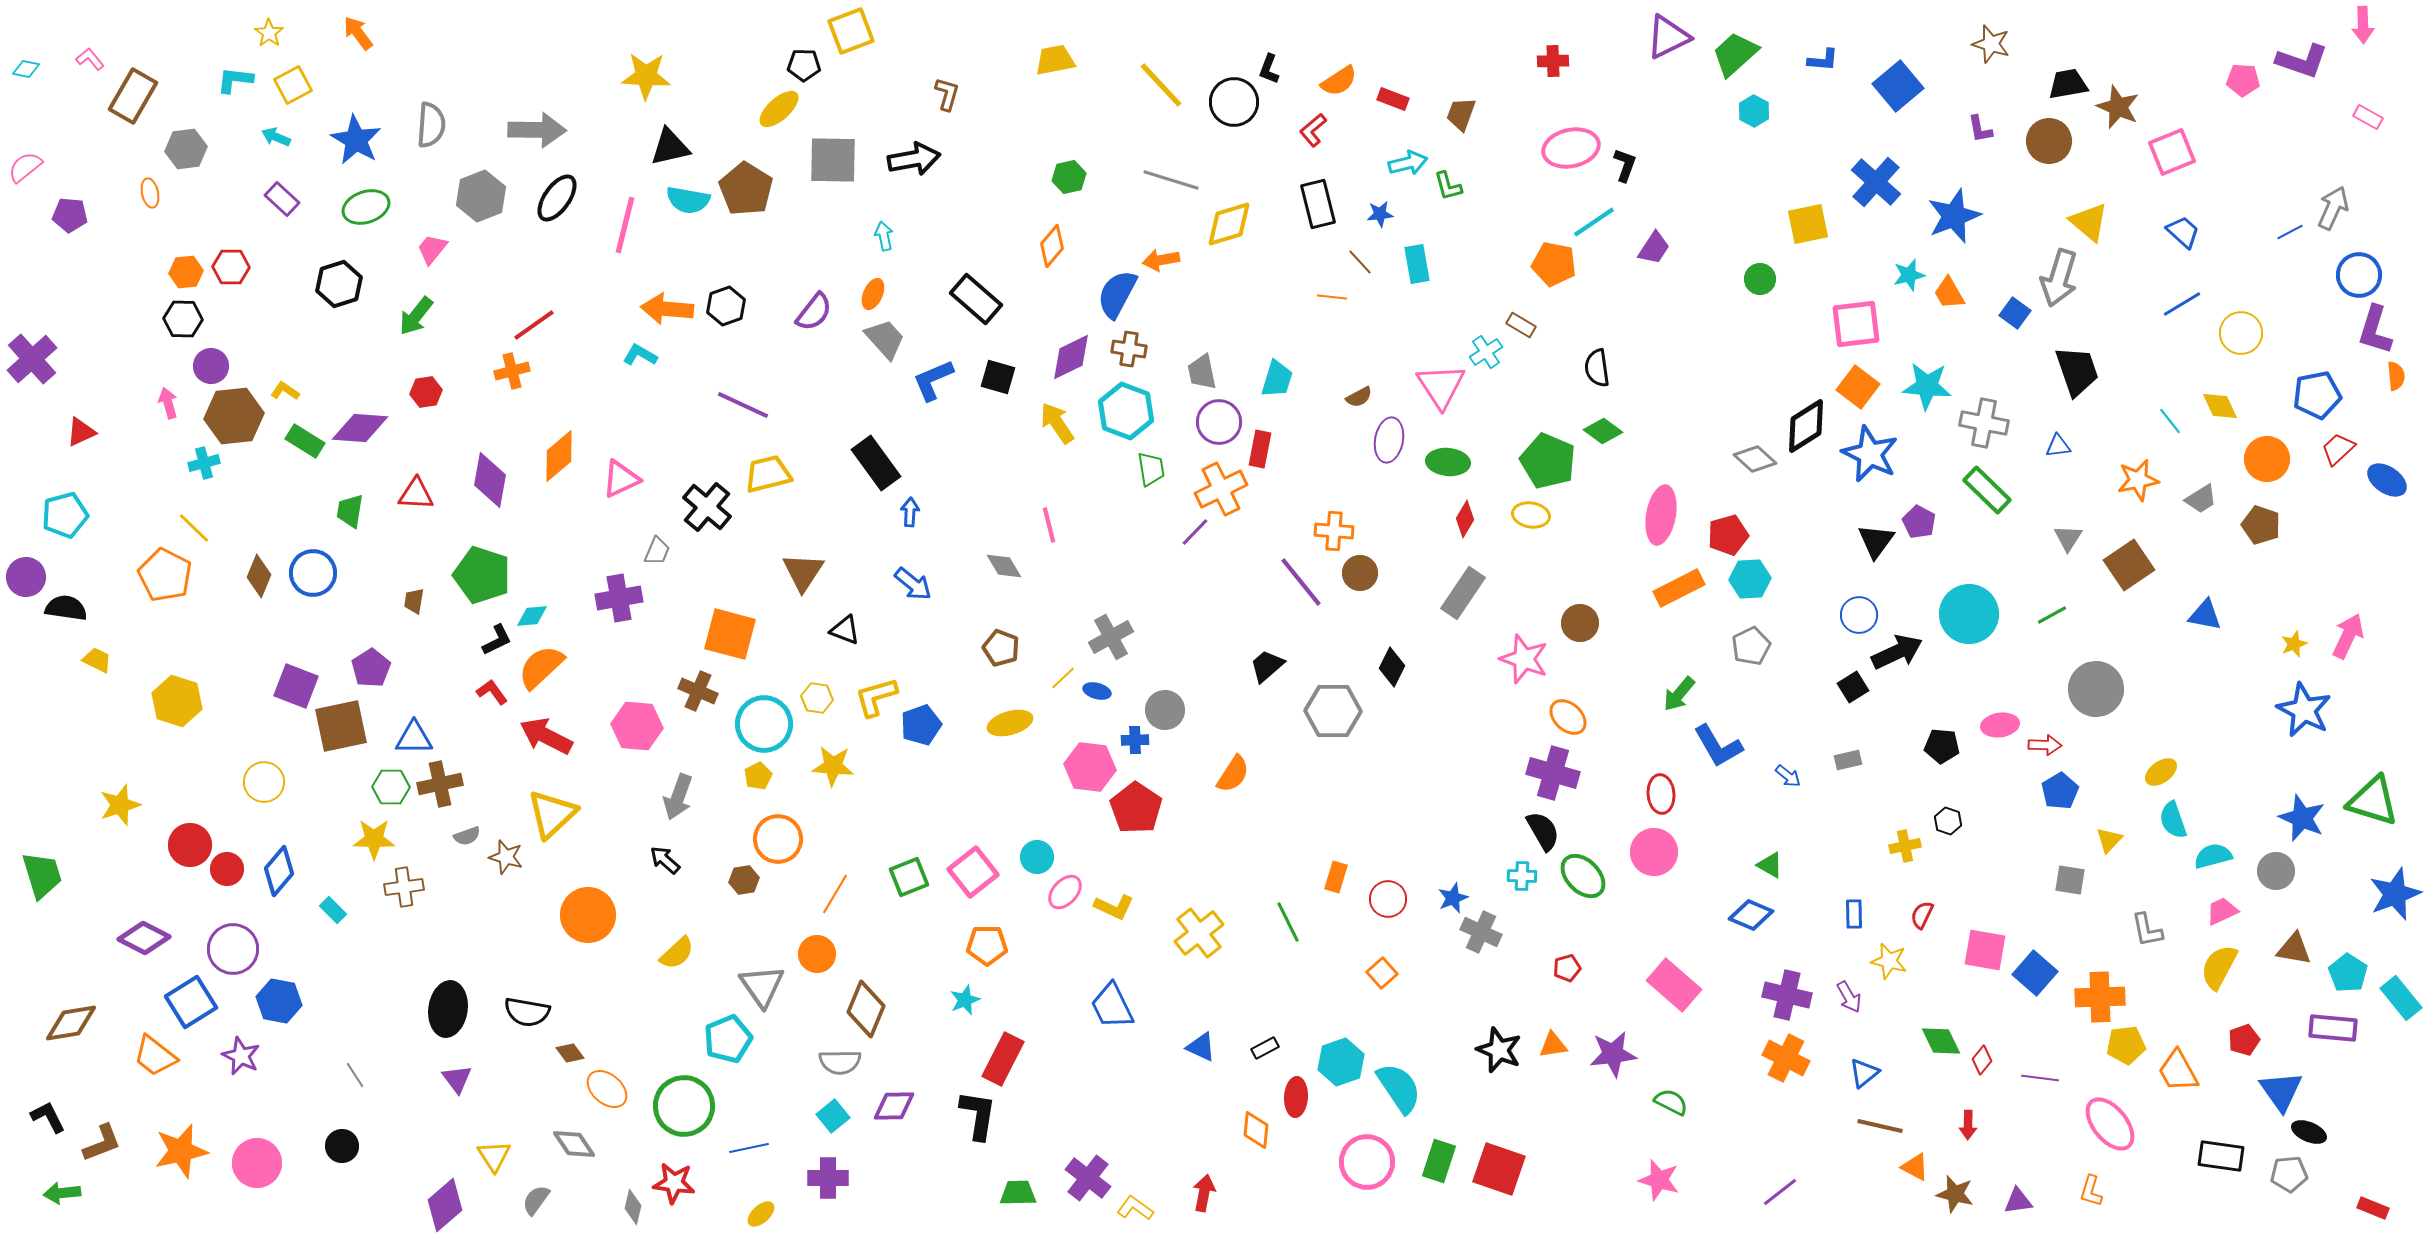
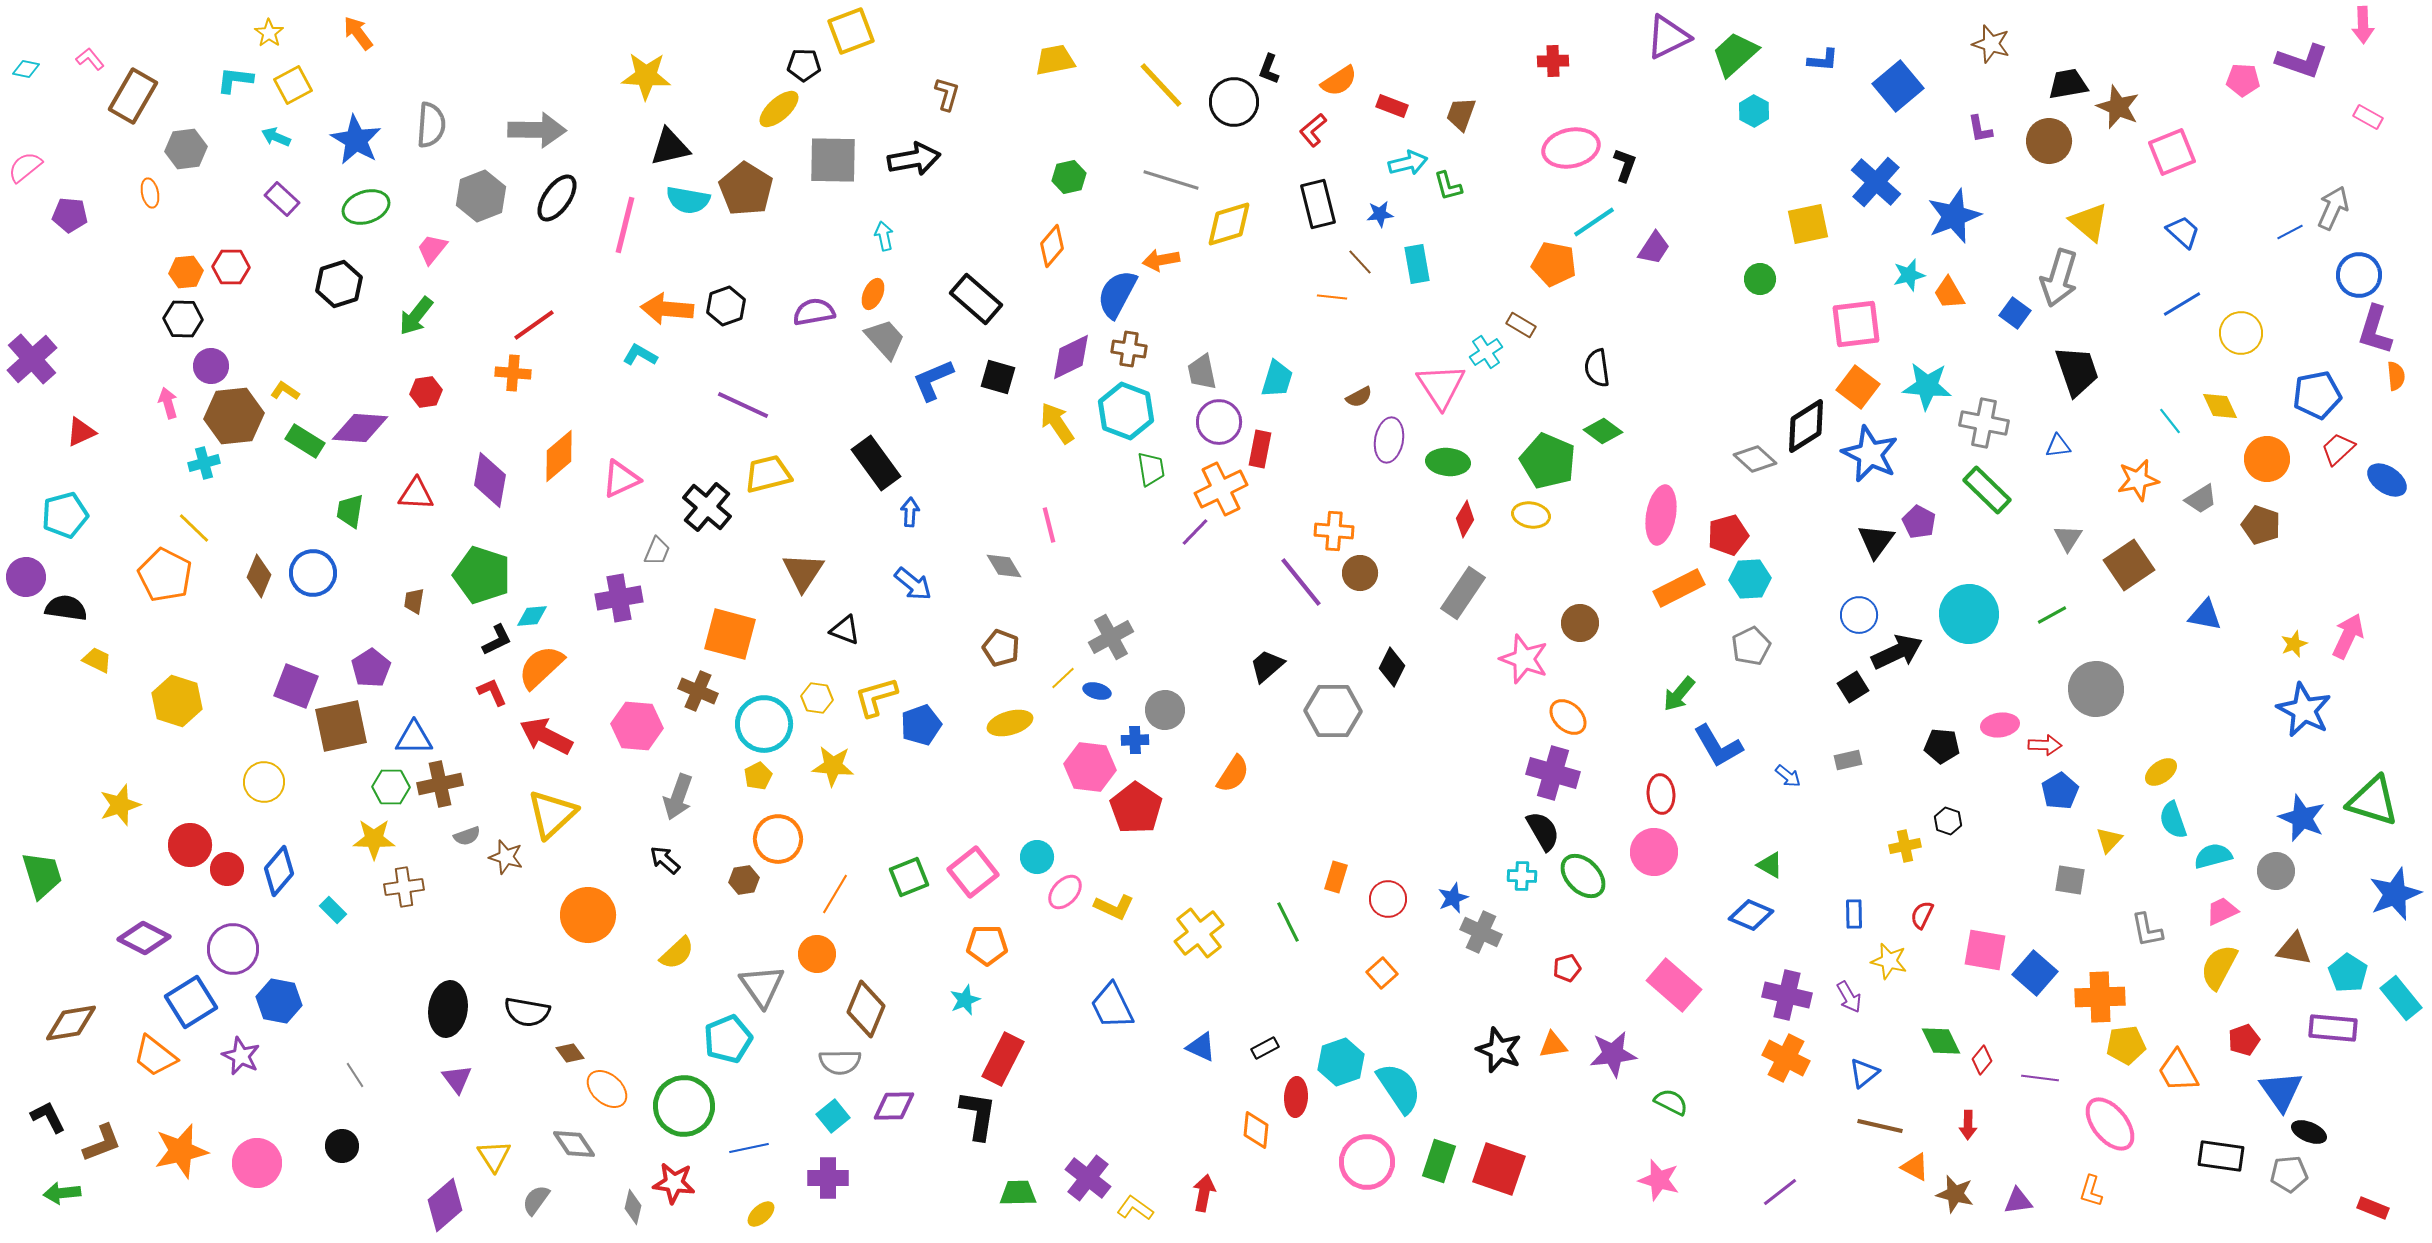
red rectangle at (1393, 99): moved 1 px left, 7 px down
purple semicircle at (814, 312): rotated 138 degrees counterclockwise
orange cross at (512, 371): moved 1 px right, 2 px down; rotated 20 degrees clockwise
red L-shape at (492, 692): rotated 12 degrees clockwise
